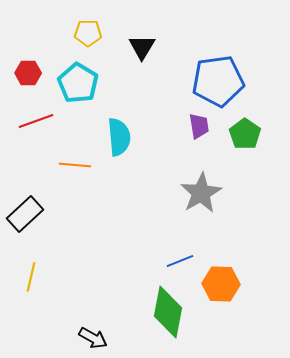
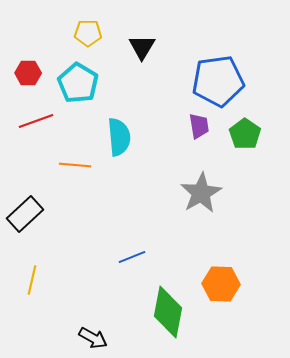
blue line: moved 48 px left, 4 px up
yellow line: moved 1 px right, 3 px down
